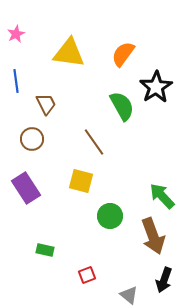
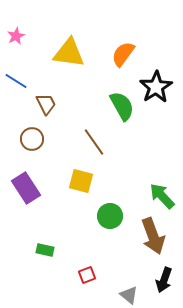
pink star: moved 2 px down
blue line: rotated 50 degrees counterclockwise
